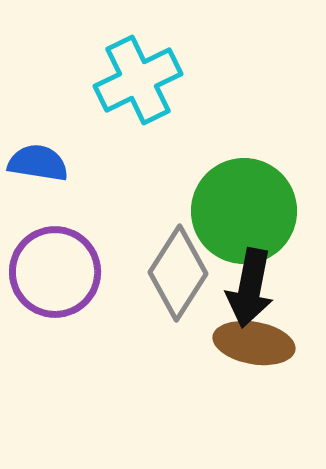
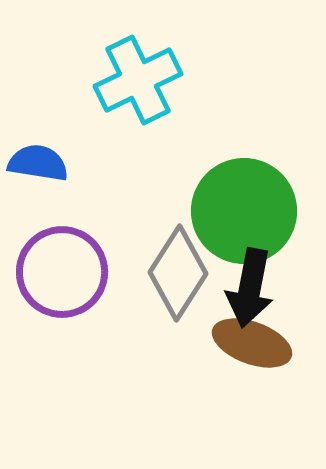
purple circle: moved 7 px right
brown ellipse: moved 2 px left; rotated 10 degrees clockwise
